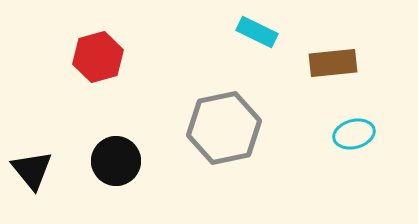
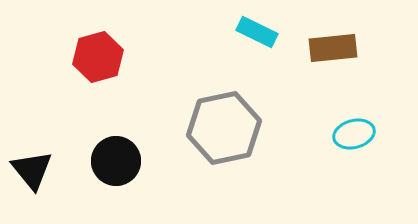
brown rectangle: moved 15 px up
